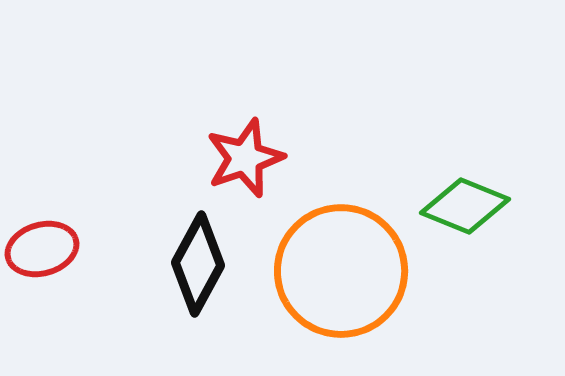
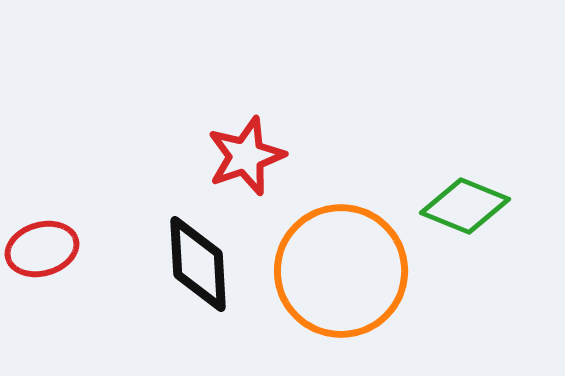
red star: moved 1 px right, 2 px up
black diamond: rotated 32 degrees counterclockwise
